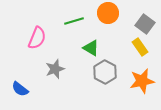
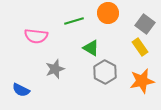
pink semicircle: moved 1 px left, 2 px up; rotated 75 degrees clockwise
blue semicircle: moved 1 px right, 1 px down; rotated 12 degrees counterclockwise
